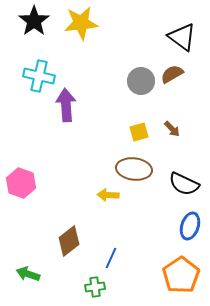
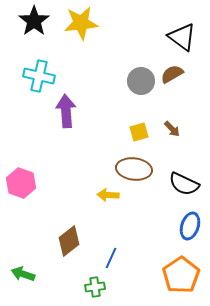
purple arrow: moved 6 px down
green arrow: moved 5 px left
